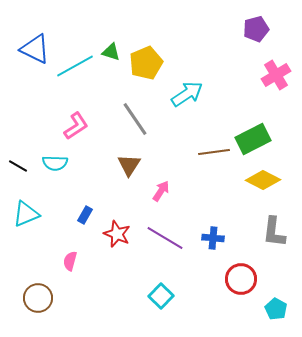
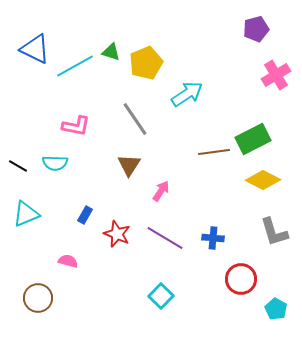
pink L-shape: rotated 44 degrees clockwise
gray L-shape: rotated 24 degrees counterclockwise
pink semicircle: moved 2 px left; rotated 90 degrees clockwise
